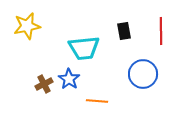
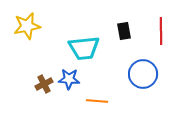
blue star: rotated 30 degrees counterclockwise
